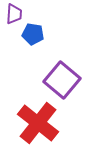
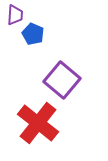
purple trapezoid: moved 1 px right, 1 px down
blue pentagon: rotated 15 degrees clockwise
